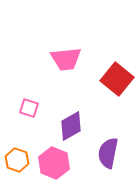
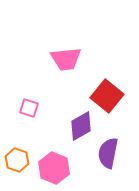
red square: moved 10 px left, 17 px down
purple diamond: moved 10 px right
pink hexagon: moved 5 px down
